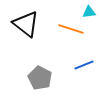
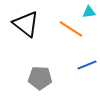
orange line: rotated 15 degrees clockwise
blue line: moved 3 px right
gray pentagon: rotated 25 degrees counterclockwise
